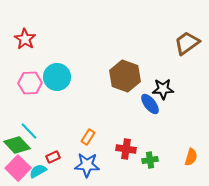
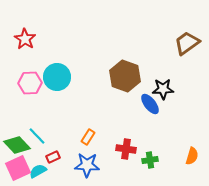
cyan line: moved 8 px right, 5 px down
orange semicircle: moved 1 px right, 1 px up
pink square: rotated 20 degrees clockwise
